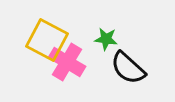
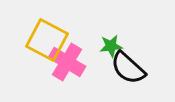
green star: moved 5 px right, 7 px down; rotated 15 degrees counterclockwise
